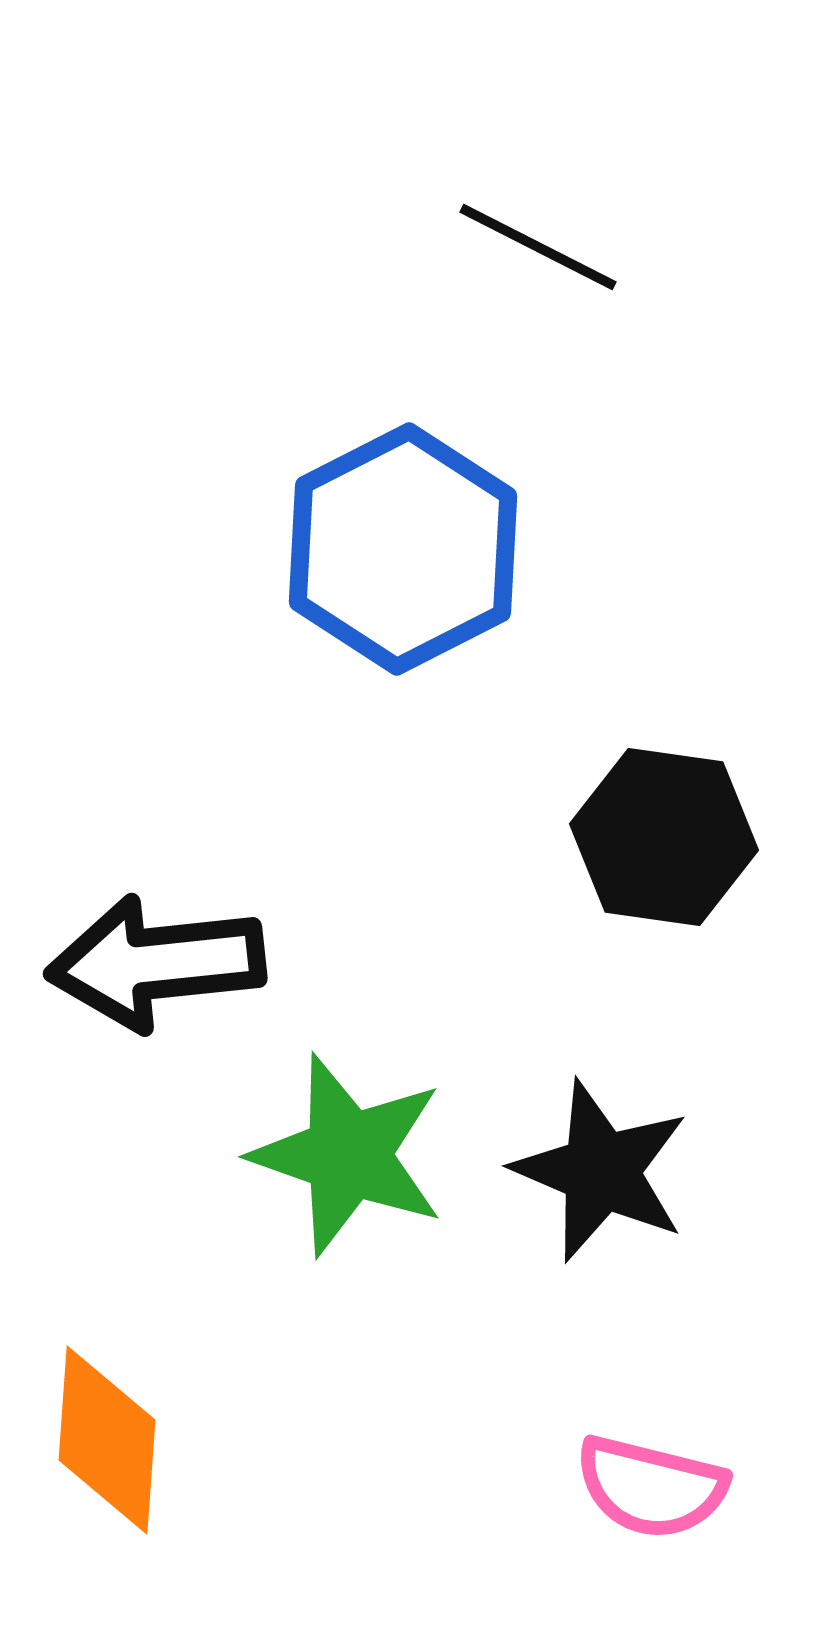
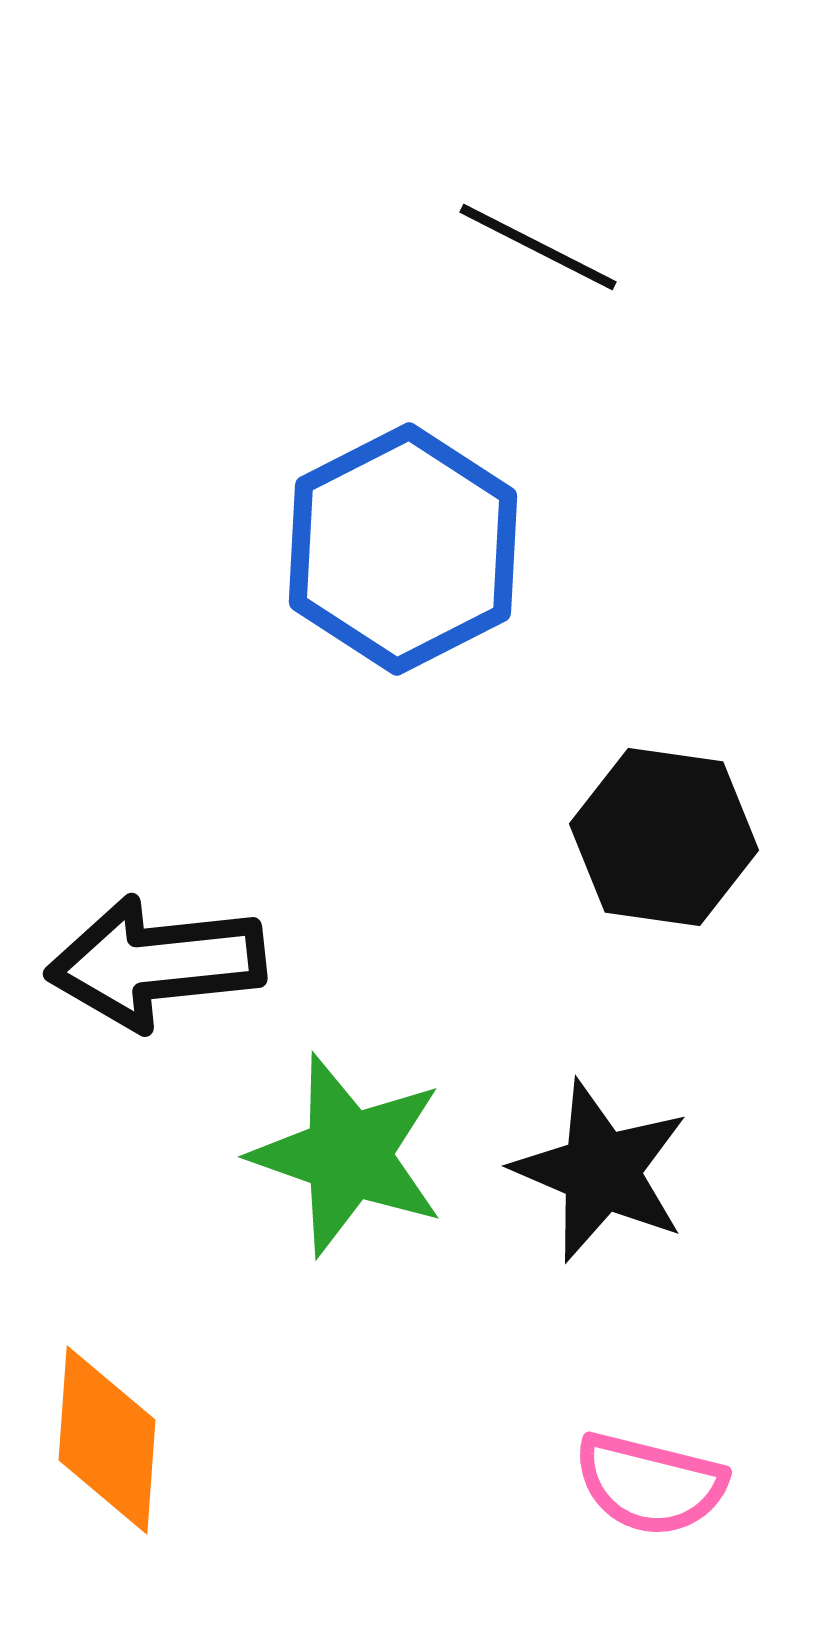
pink semicircle: moved 1 px left, 3 px up
